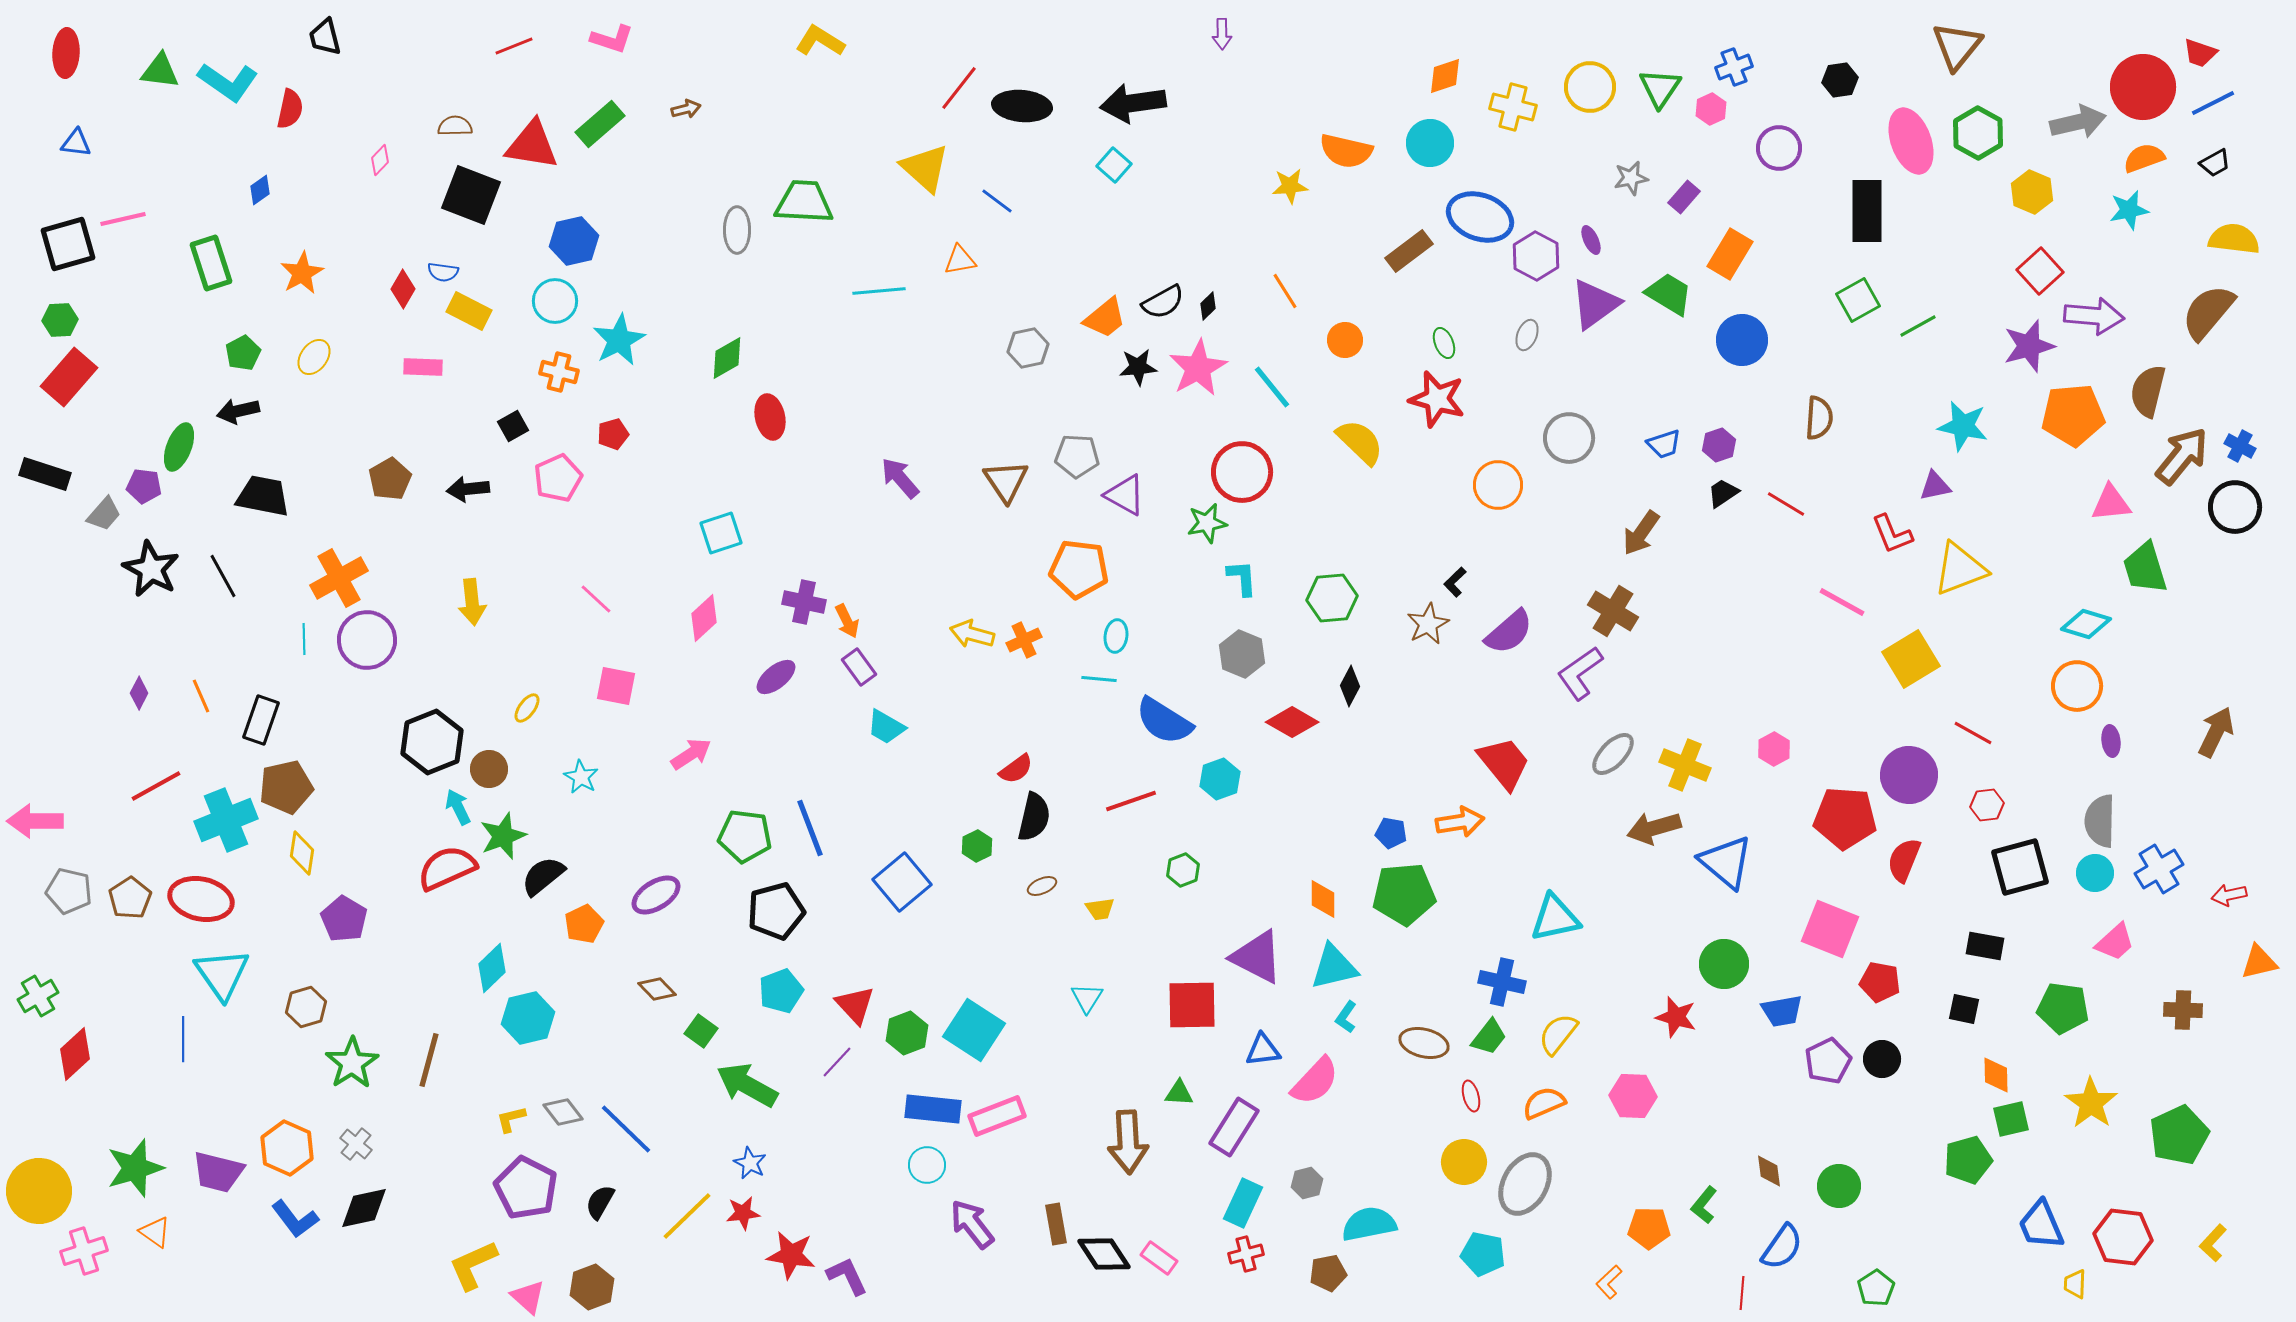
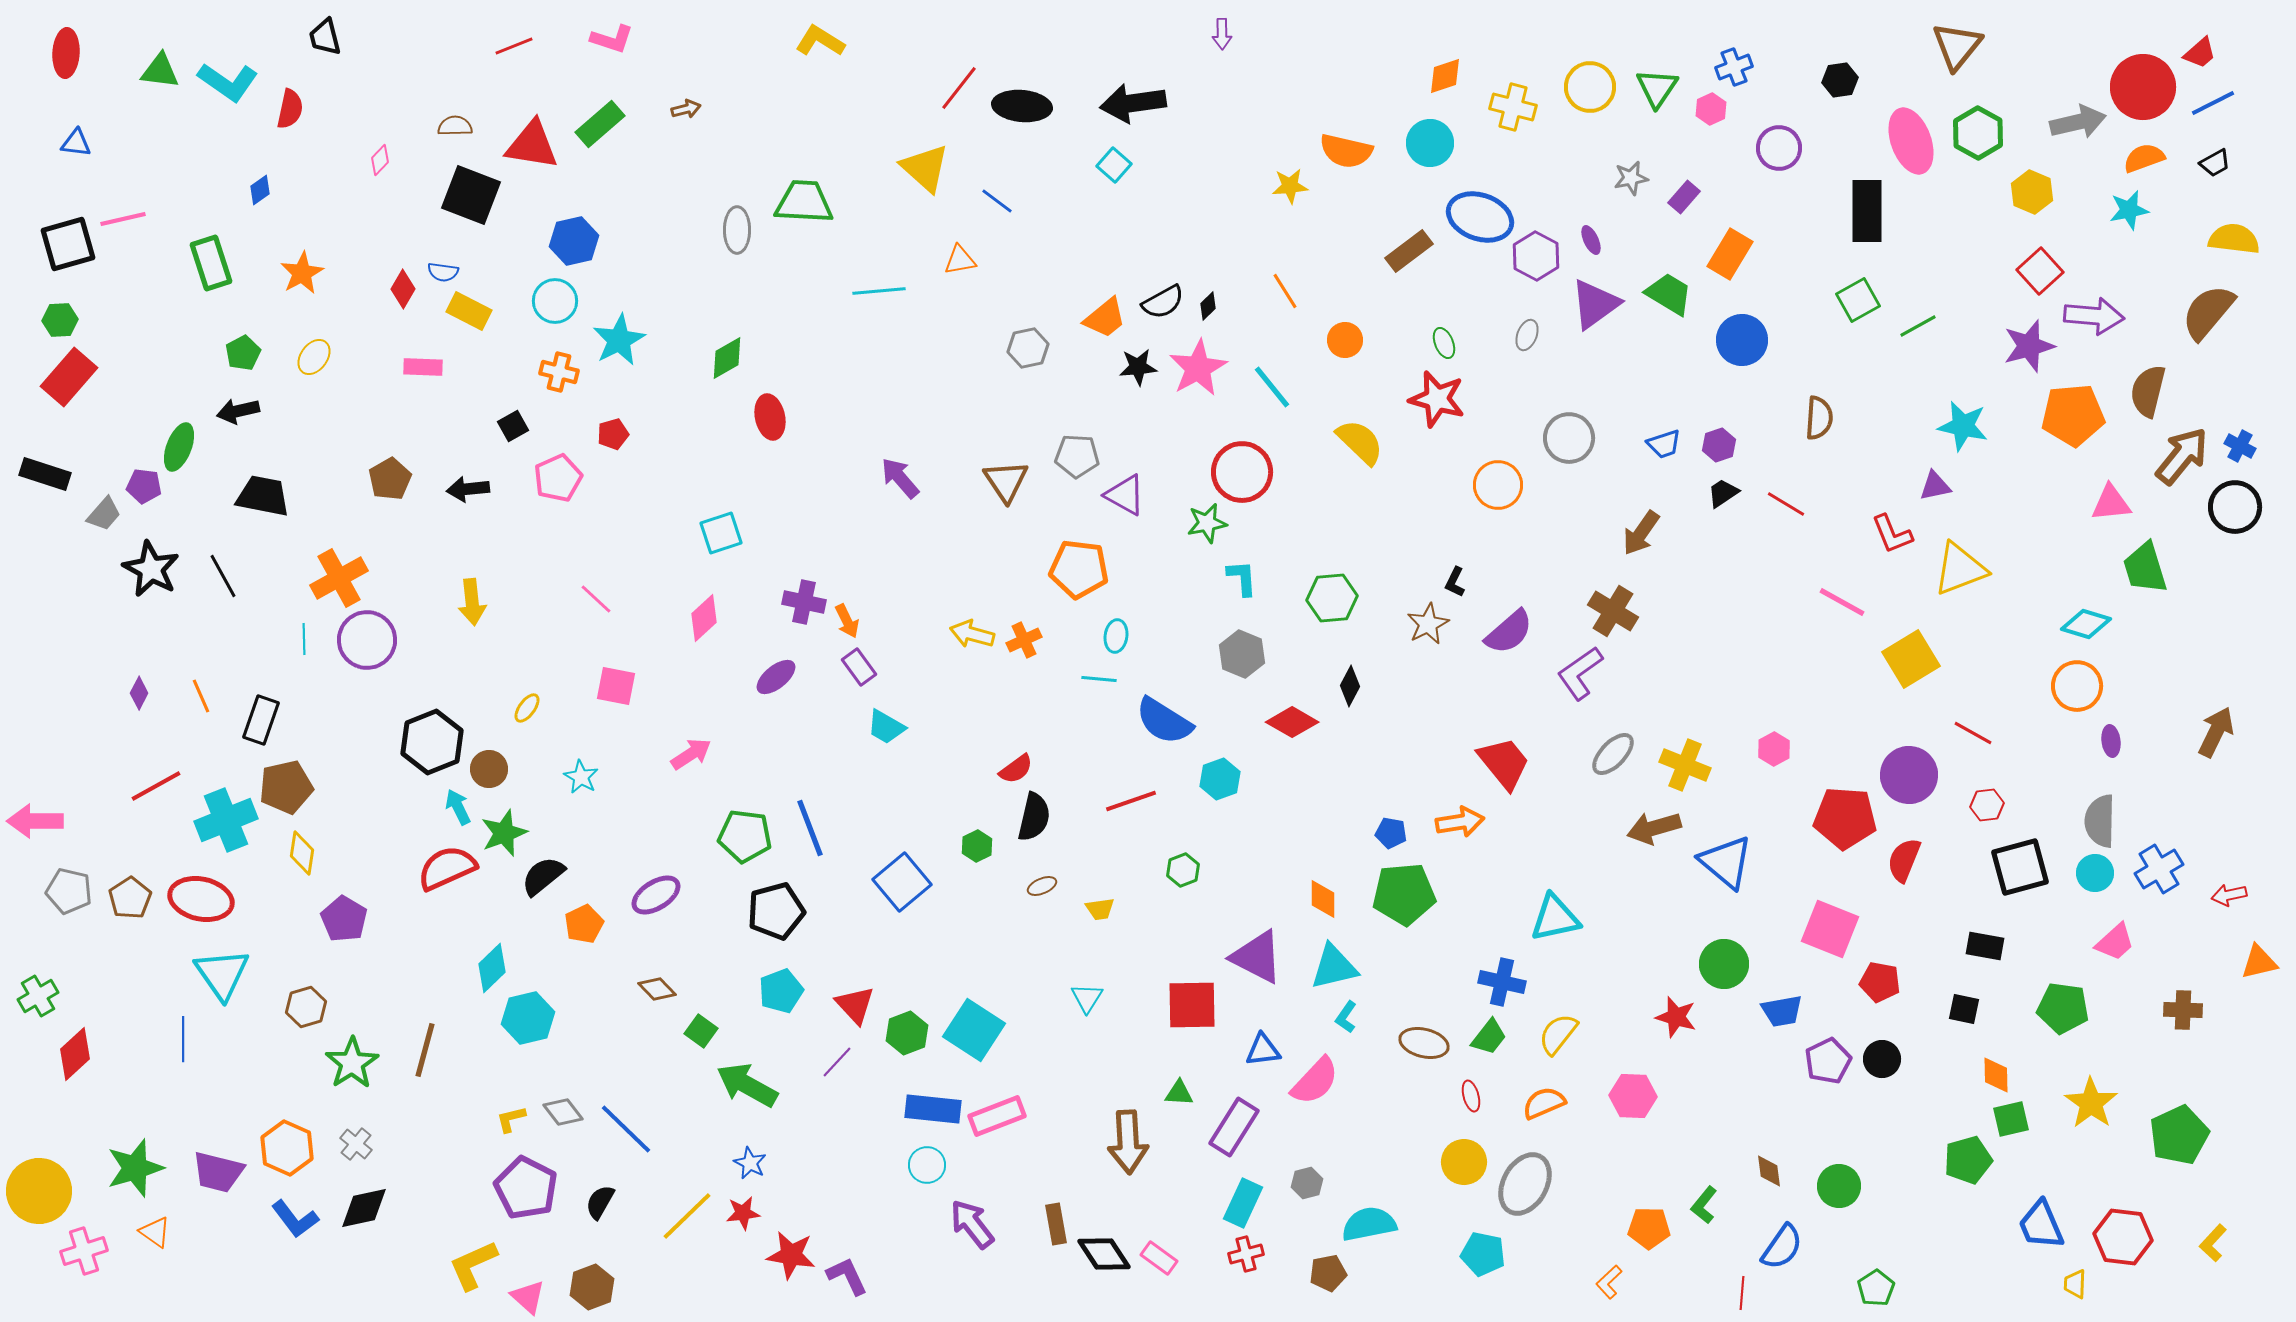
red trapezoid at (2200, 53): rotated 60 degrees counterclockwise
green triangle at (1660, 88): moved 3 px left
black L-shape at (1455, 582): rotated 20 degrees counterclockwise
green star at (503, 836): moved 1 px right, 3 px up
brown line at (429, 1060): moved 4 px left, 10 px up
